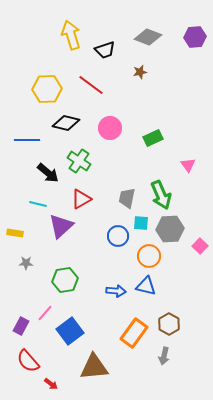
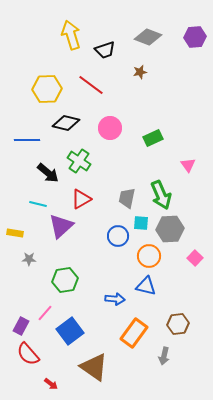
pink square: moved 5 px left, 12 px down
gray star: moved 3 px right, 4 px up
blue arrow: moved 1 px left, 8 px down
brown hexagon: moved 9 px right; rotated 25 degrees clockwise
red semicircle: moved 7 px up
brown triangle: rotated 40 degrees clockwise
